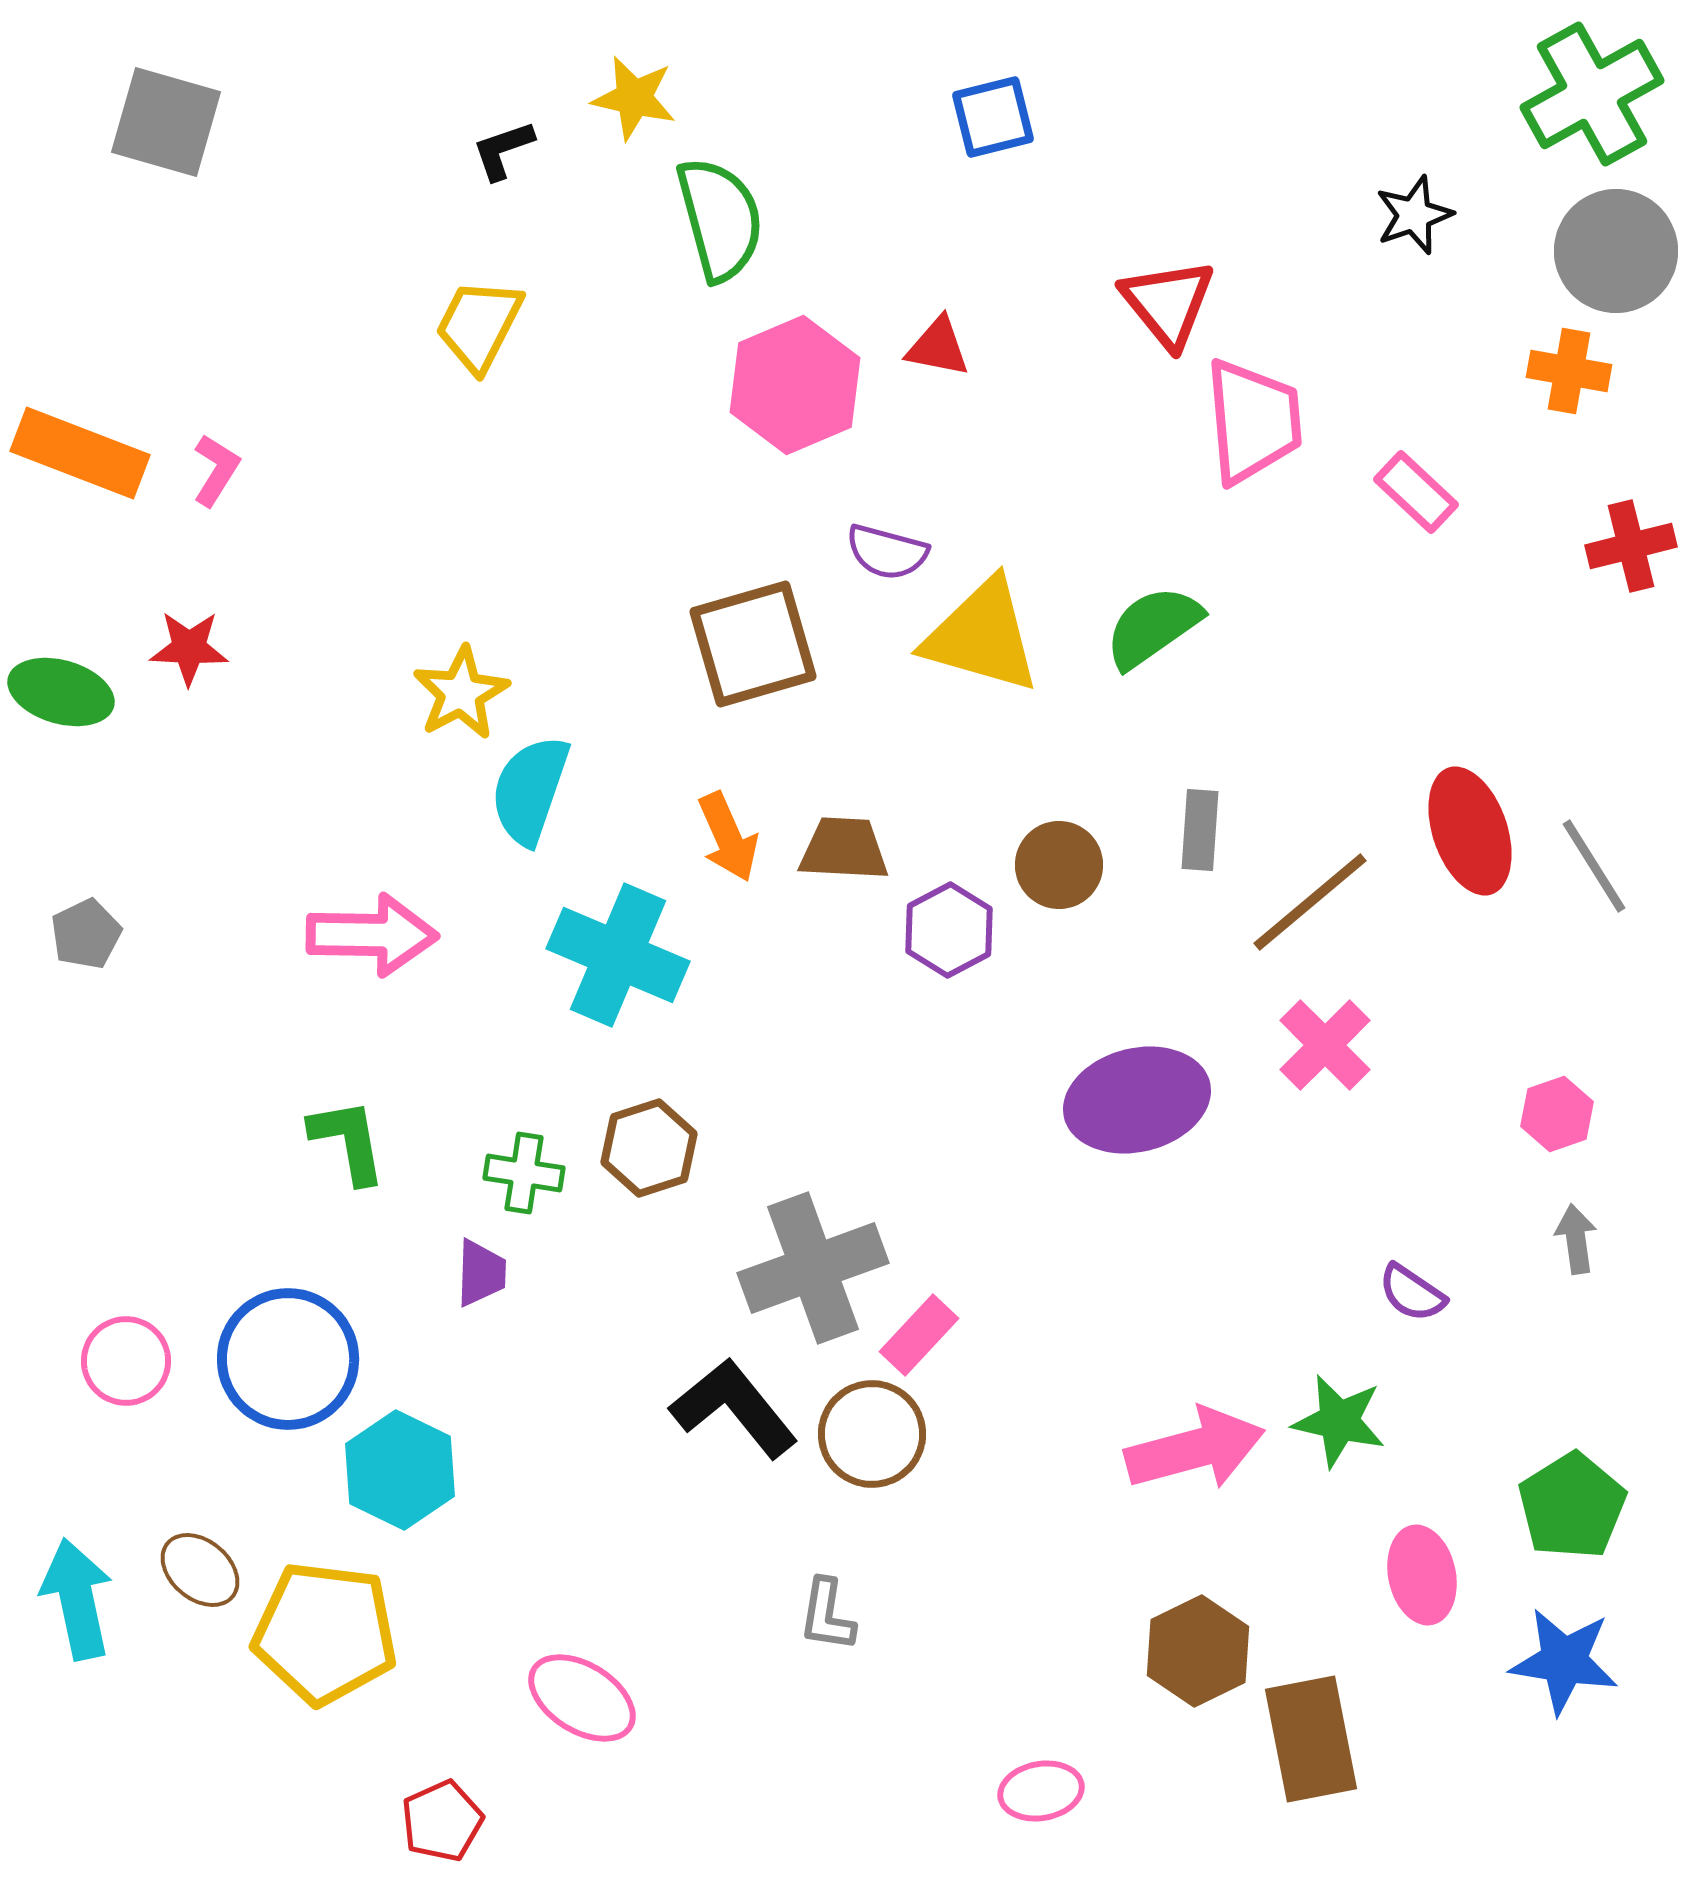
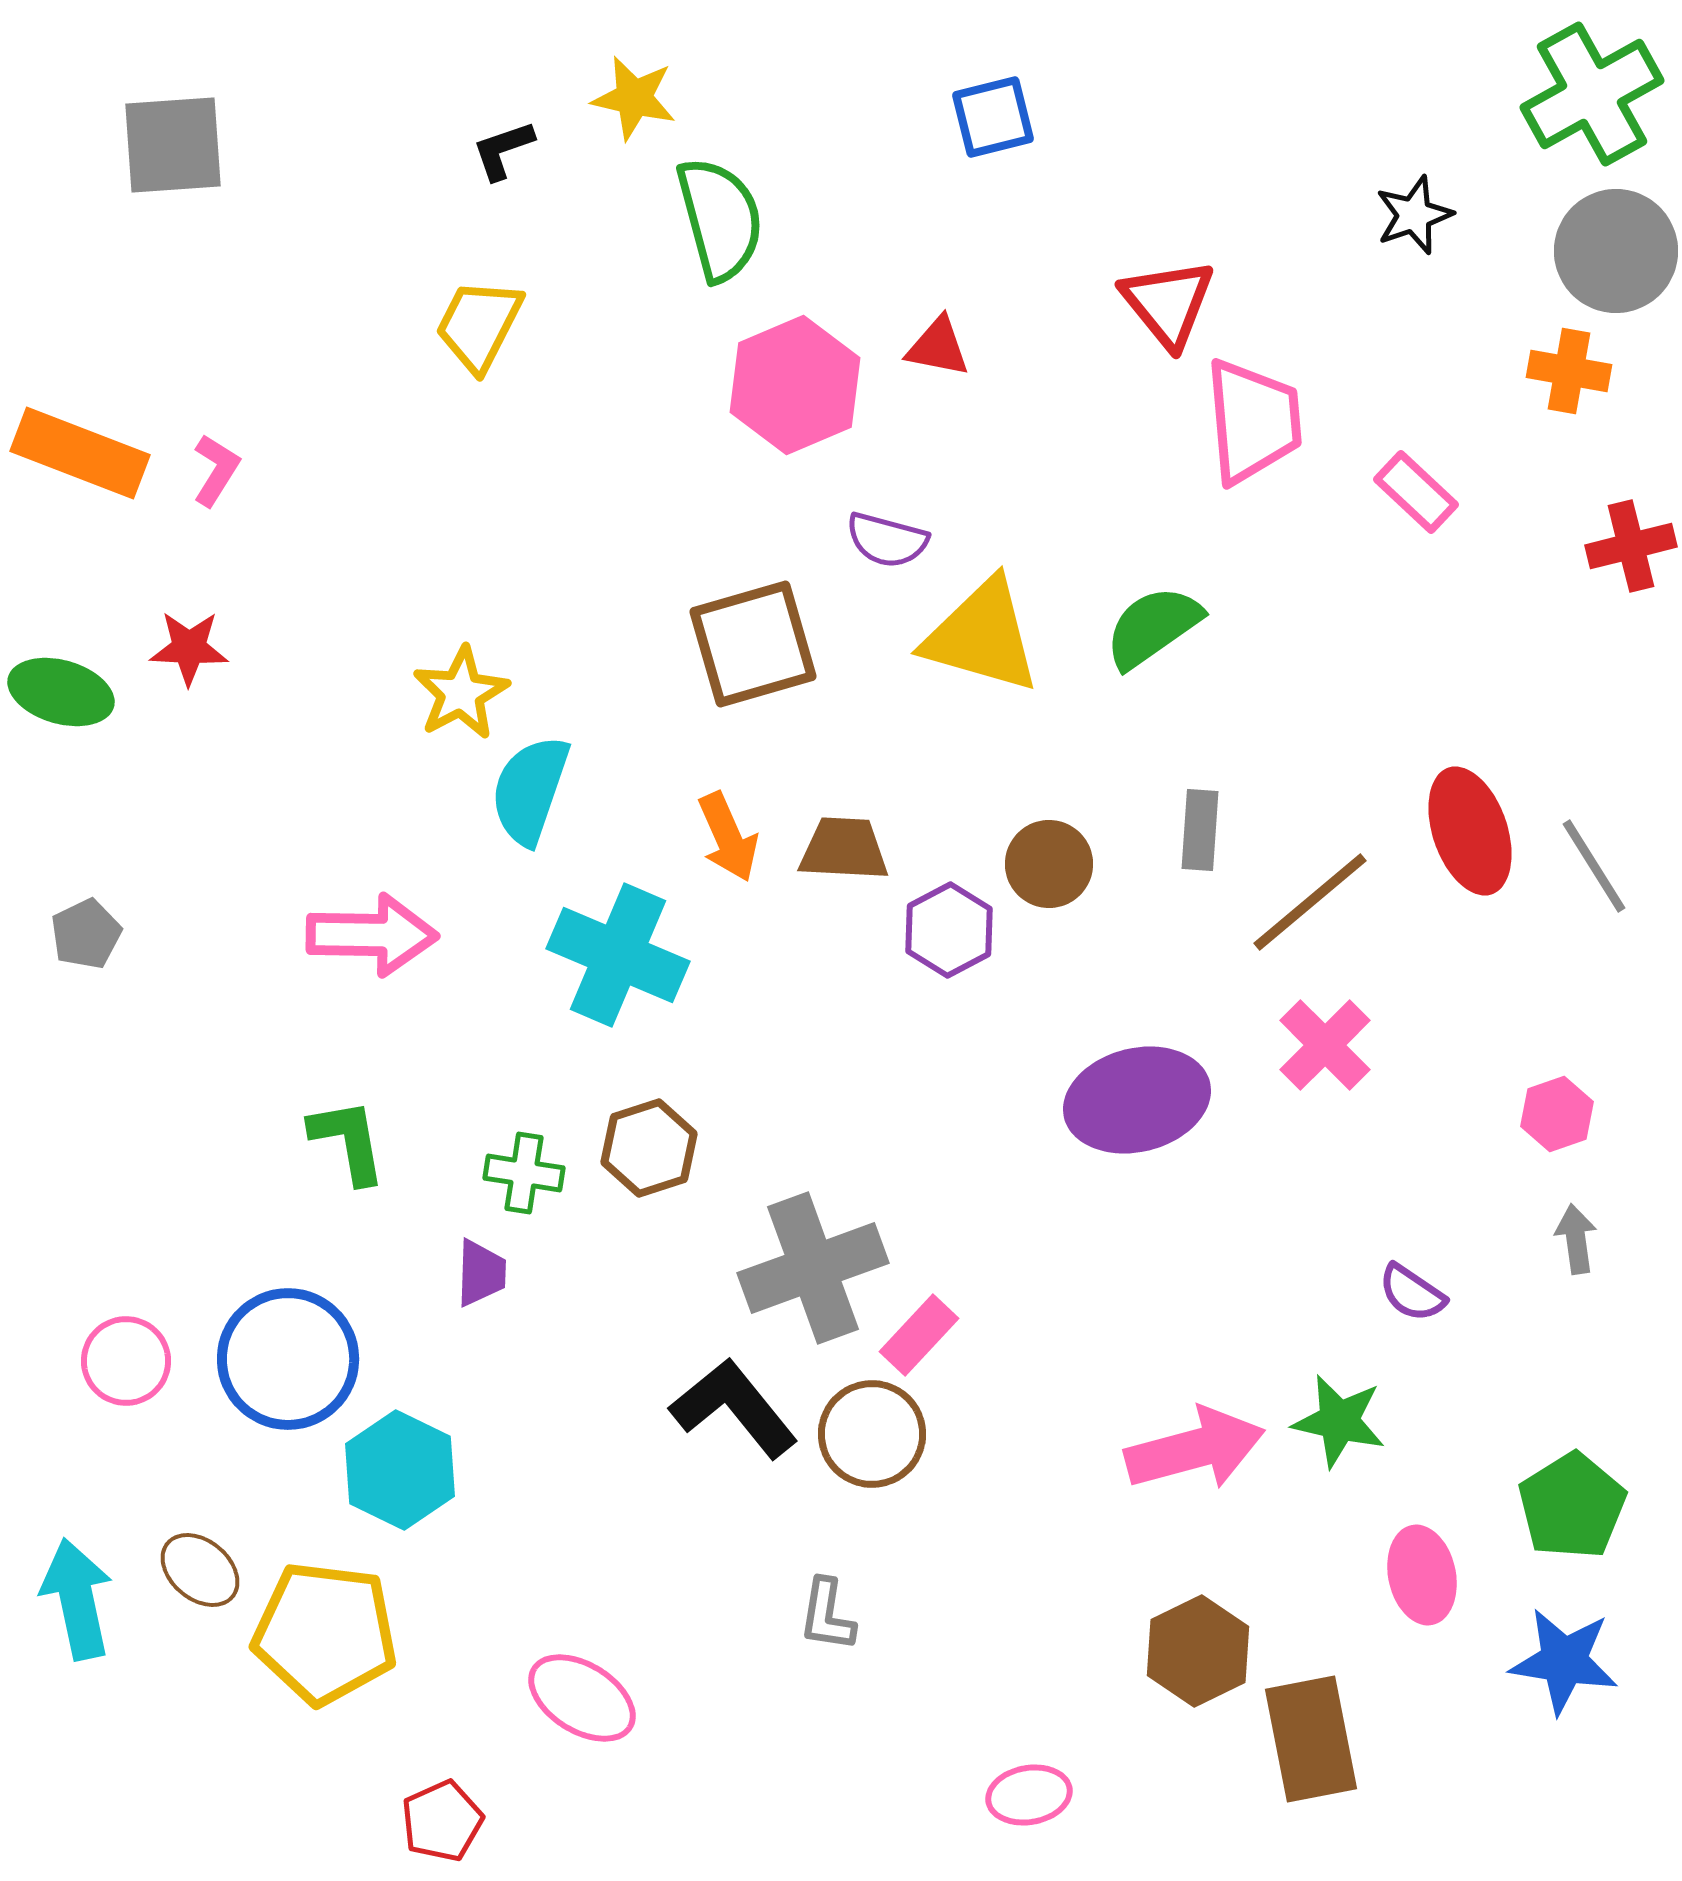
gray square at (166, 122): moved 7 px right, 23 px down; rotated 20 degrees counterclockwise
purple semicircle at (887, 552): moved 12 px up
brown circle at (1059, 865): moved 10 px left, 1 px up
pink ellipse at (1041, 1791): moved 12 px left, 4 px down
